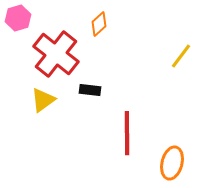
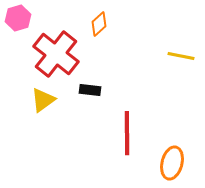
yellow line: rotated 64 degrees clockwise
